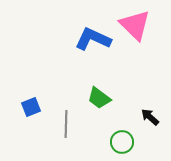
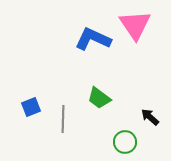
pink triangle: rotated 12 degrees clockwise
gray line: moved 3 px left, 5 px up
green circle: moved 3 px right
